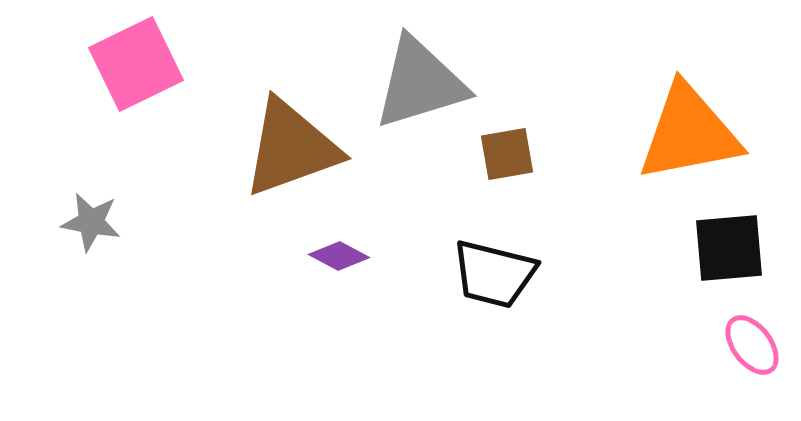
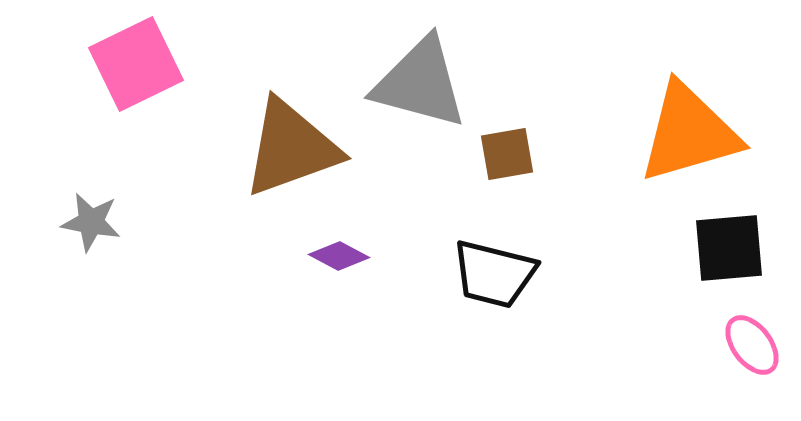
gray triangle: rotated 32 degrees clockwise
orange triangle: rotated 5 degrees counterclockwise
